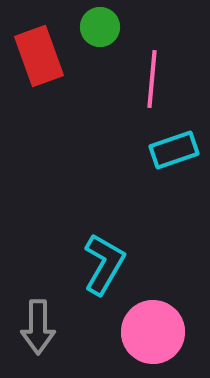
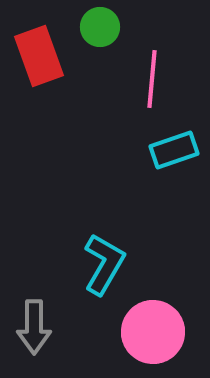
gray arrow: moved 4 px left
